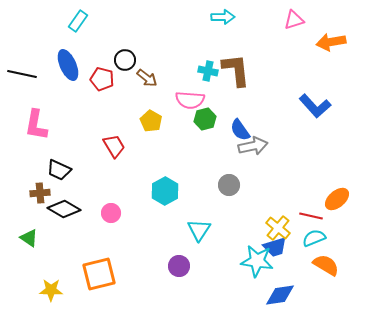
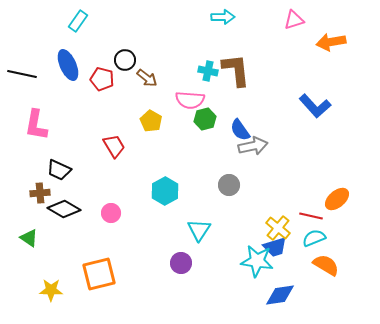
purple circle: moved 2 px right, 3 px up
